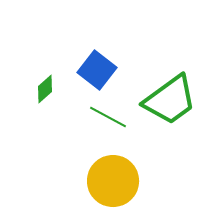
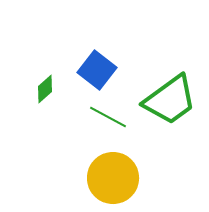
yellow circle: moved 3 px up
